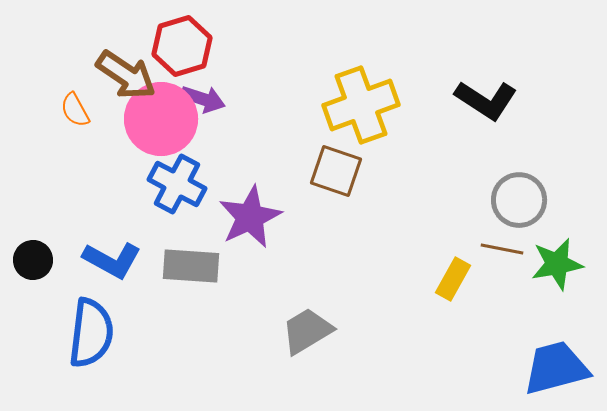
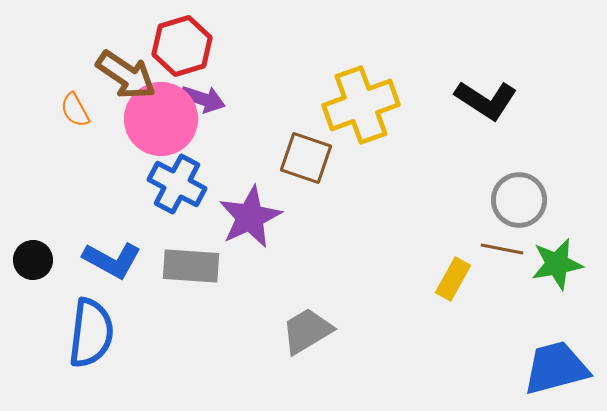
brown square: moved 30 px left, 13 px up
